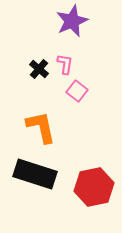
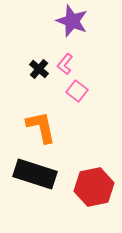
purple star: rotated 28 degrees counterclockwise
pink L-shape: rotated 150 degrees counterclockwise
